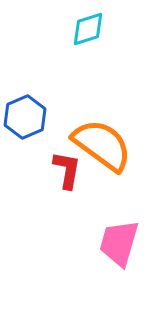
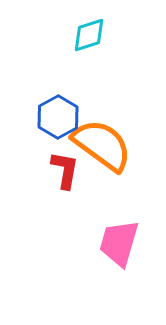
cyan diamond: moved 1 px right, 6 px down
blue hexagon: moved 33 px right; rotated 6 degrees counterclockwise
red L-shape: moved 2 px left
